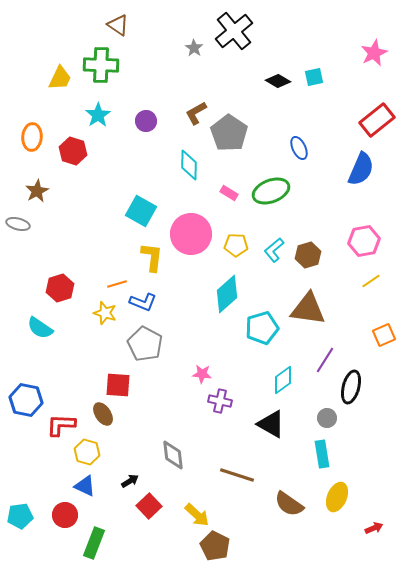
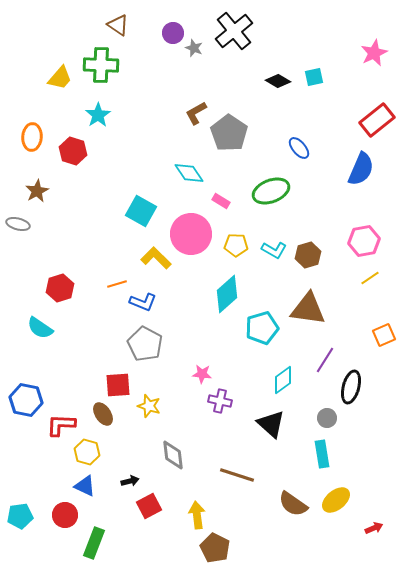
gray star at (194, 48): rotated 12 degrees counterclockwise
yellow trapezoid at (60, 78): rotated 16 degrees clockwise
purple circle at (146, 121): moved 27 px right, 88 px up
blue ellipse at (299, 148): rotated 15 degrees counterclockwise
cyan diamond at (189, 165): moved 8 px down; rotated 36 degrees counterclockwise
pink rectangle at (229, 193): moved 8 px left, 8 px down
cyan L-shape at (274, 250): rotated 110 degrees counterclockwise
yellow L-shape at (152, 257): moved 4 px right, 1 px down; rotated 52 degrees counterclockwise
yellow line at (371, 281): moved 1 px left, 3 px up
yellow star at (105, 313): moved 44 px right, 93 px down
red square at (118, 385): rotated 8 degrees counterclockwise
black triangle at (271, 424): rotated 12 degrees clockwise
black arrow at (130, 481): rotated 18 degrees clockwise
yellow ellipse at (337, 497): moved 1 px left, 3 px down; rotated 28 degrees clockwise
brown semicircle at (289, 504): moved 4 px right
red square at (149, 506): rotated 15 degrees clockwise
yellow arrow at (197, 515): rotated 140 degrees counterclockwise
brown pentagon at (215, 546): moved 2 px down
